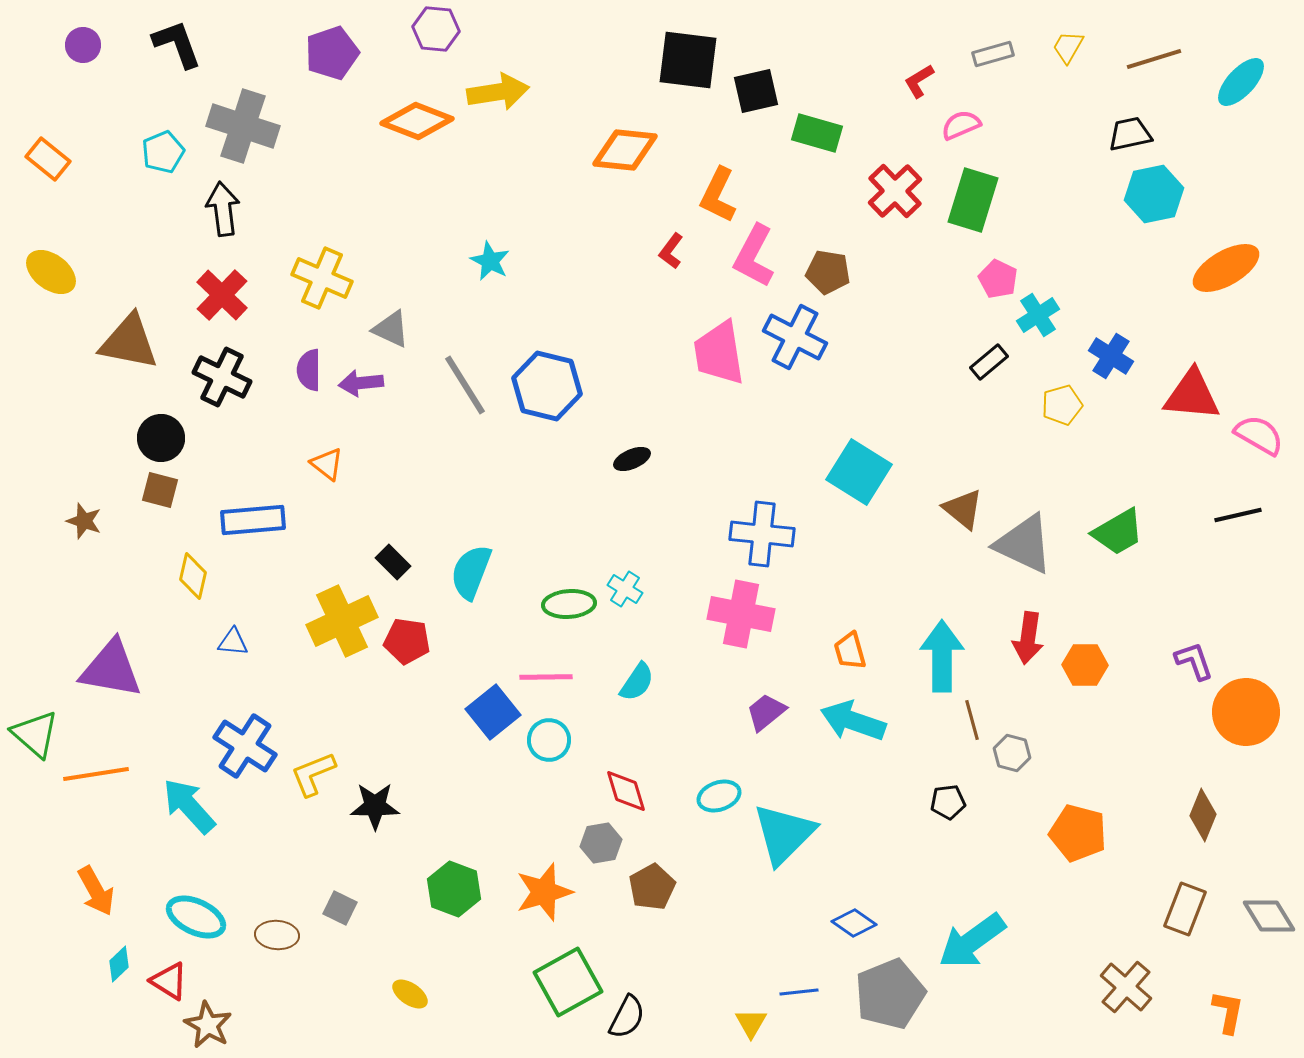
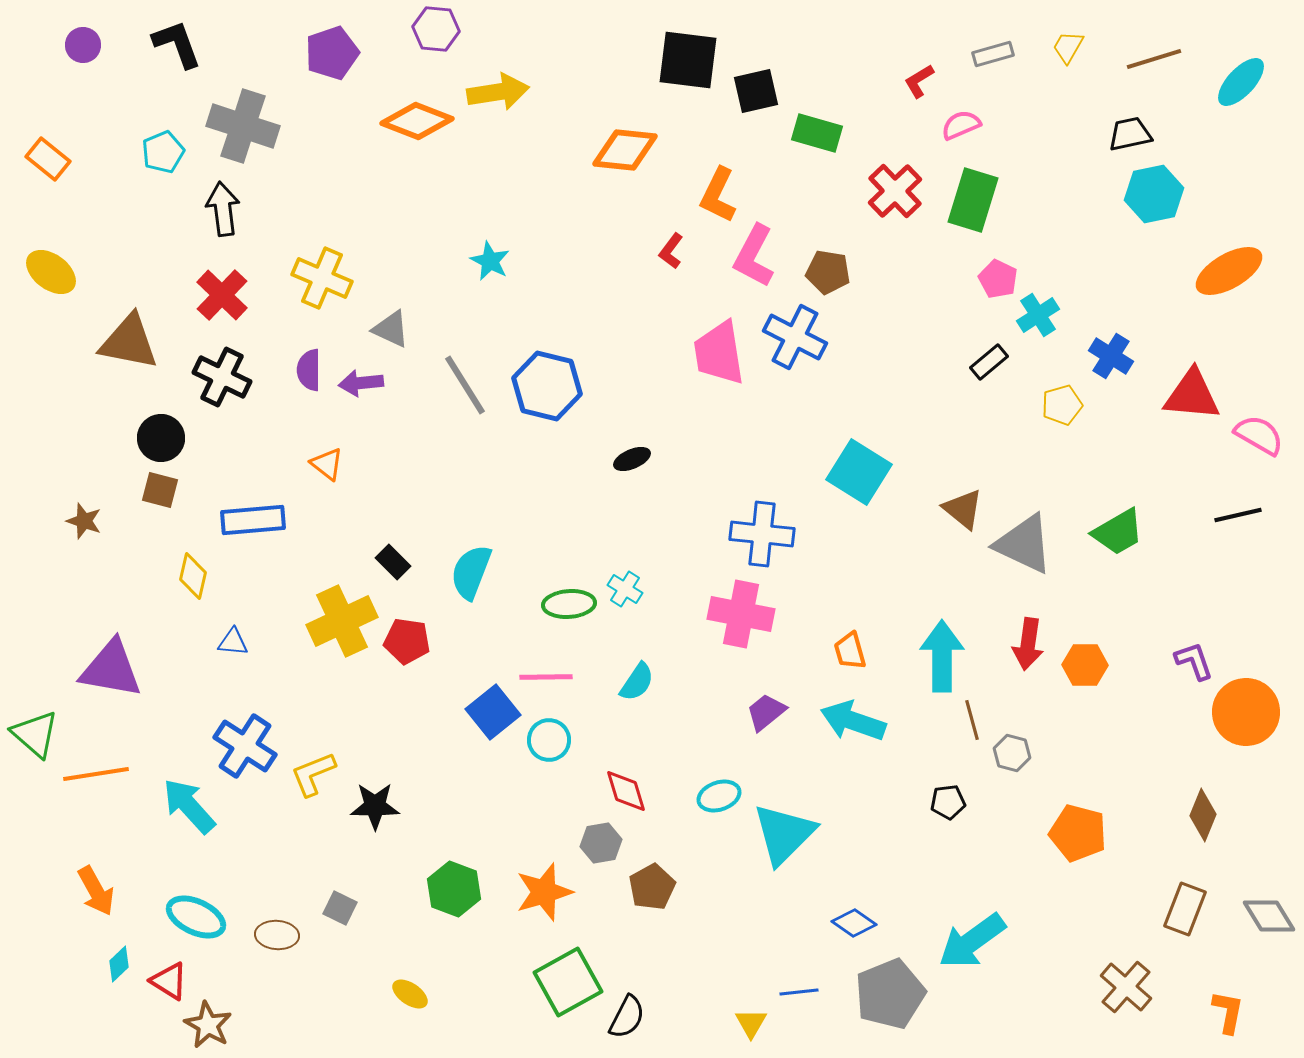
orange ellipse at (1226, 268): moved 3 px right, 3 px down
red arrow at (1028, 638): moved 6 px down
